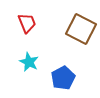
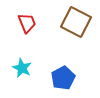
brown square: moved 5 px left, 7 px up
cyan star: moved 7 px left, 6 px down
